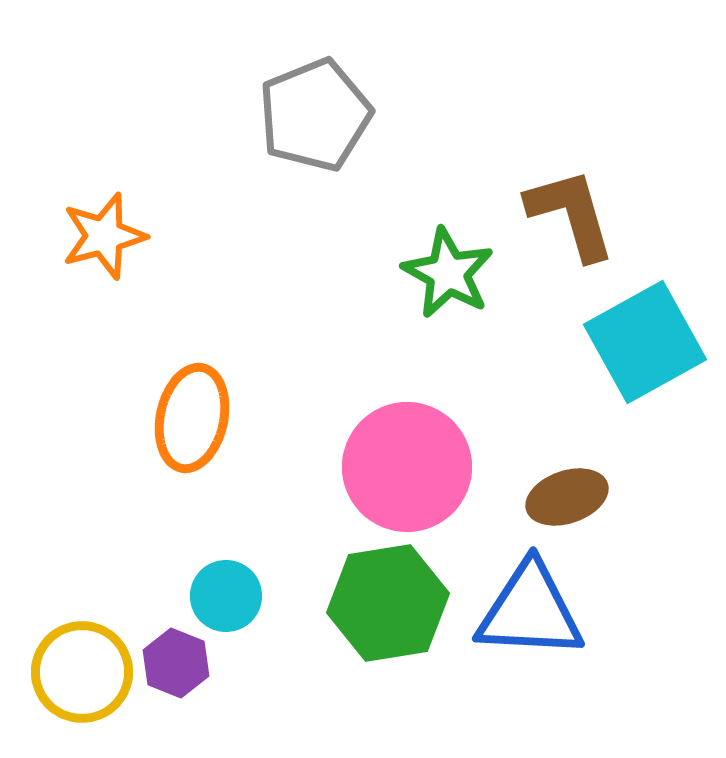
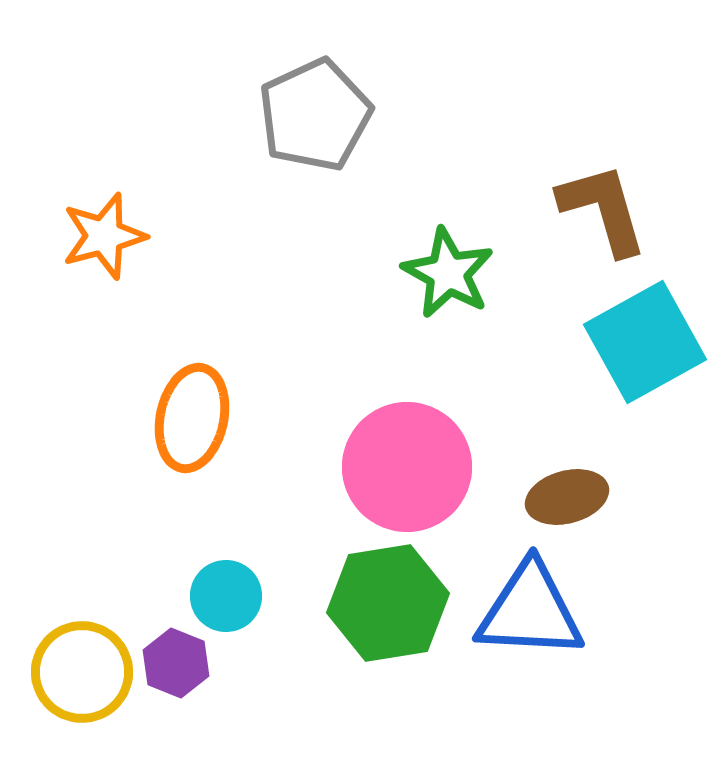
gray pentagon: rotated 3 degrees counterclockwise
brown L-shape: moved 32 px right, 5 px up
brown ellipse: rotated 4 degrees clockwise
